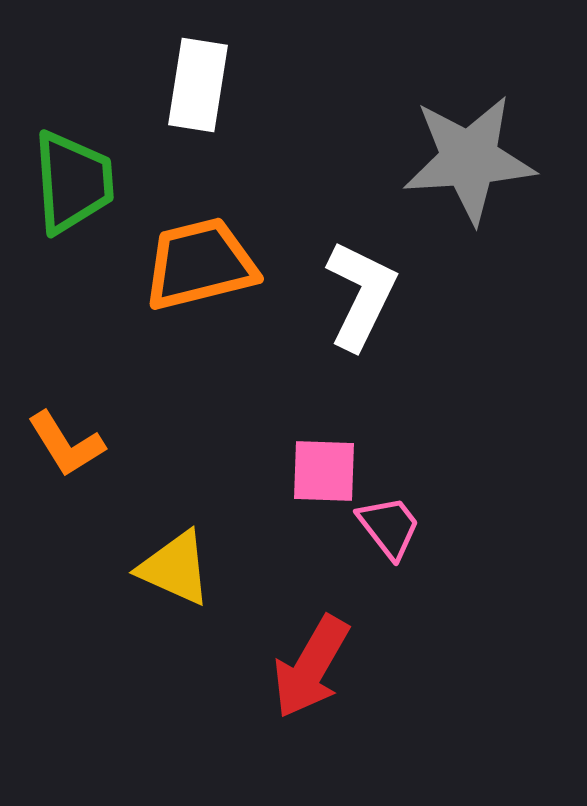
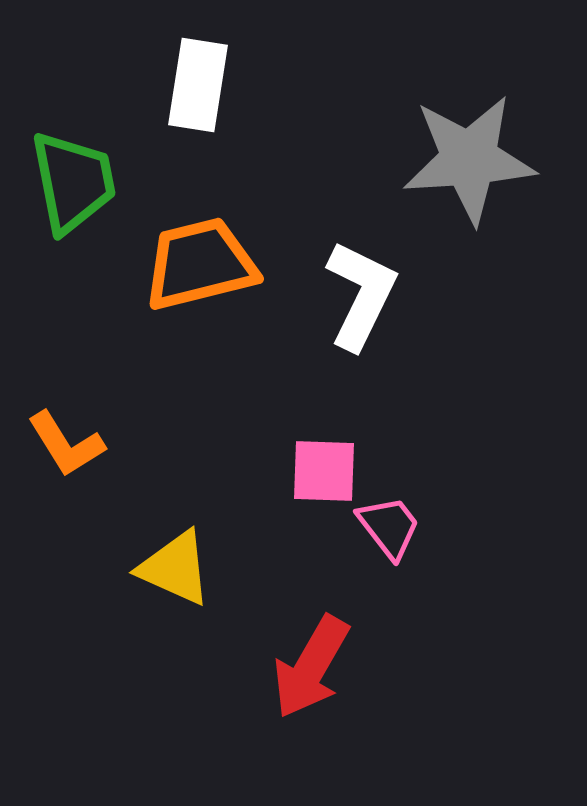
green trapezoid: rotated 7 degrees counterclockwise
